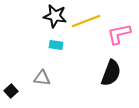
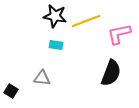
black square: rotated 16 degrees counterclockwise
